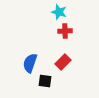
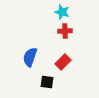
cyan star: moved 3 px right
blue semicircle: moved 6 px up
black square: moved 2 px right, 1 px down
